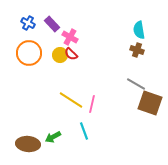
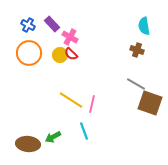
blue cross: moved 2 px down
cyan semicircle: moved 5 px right, 4 px up
